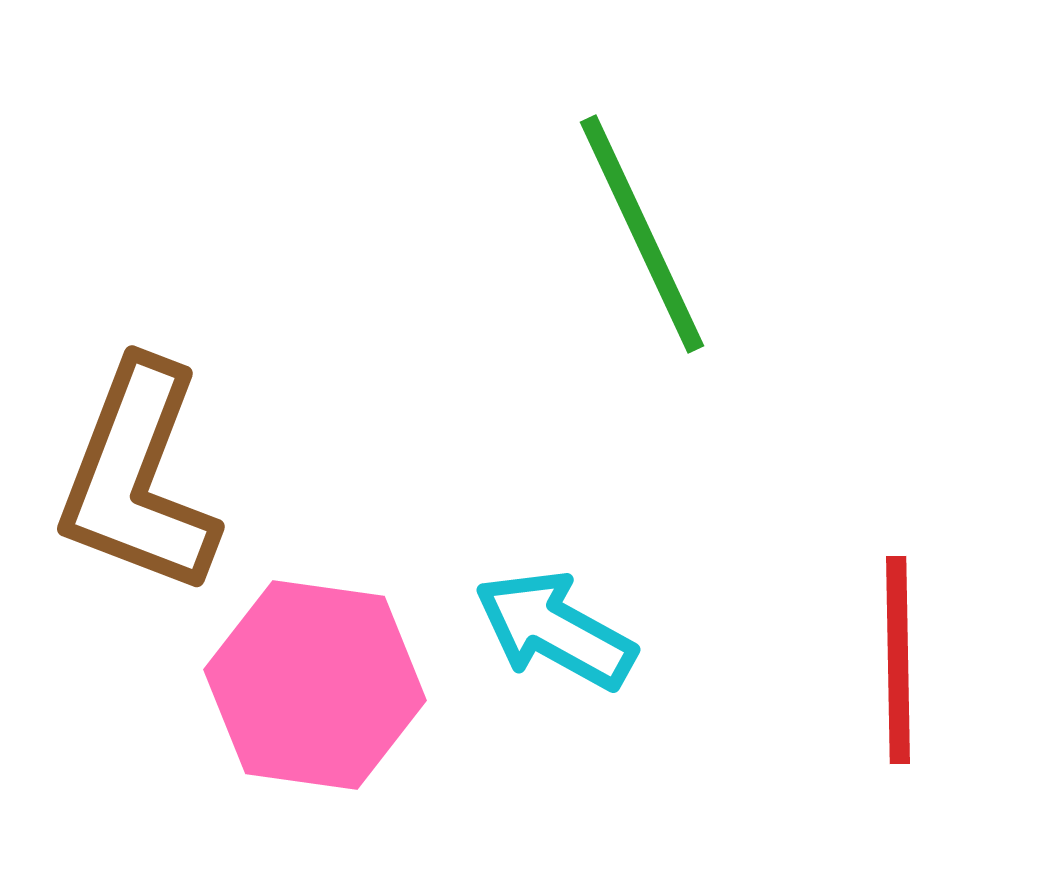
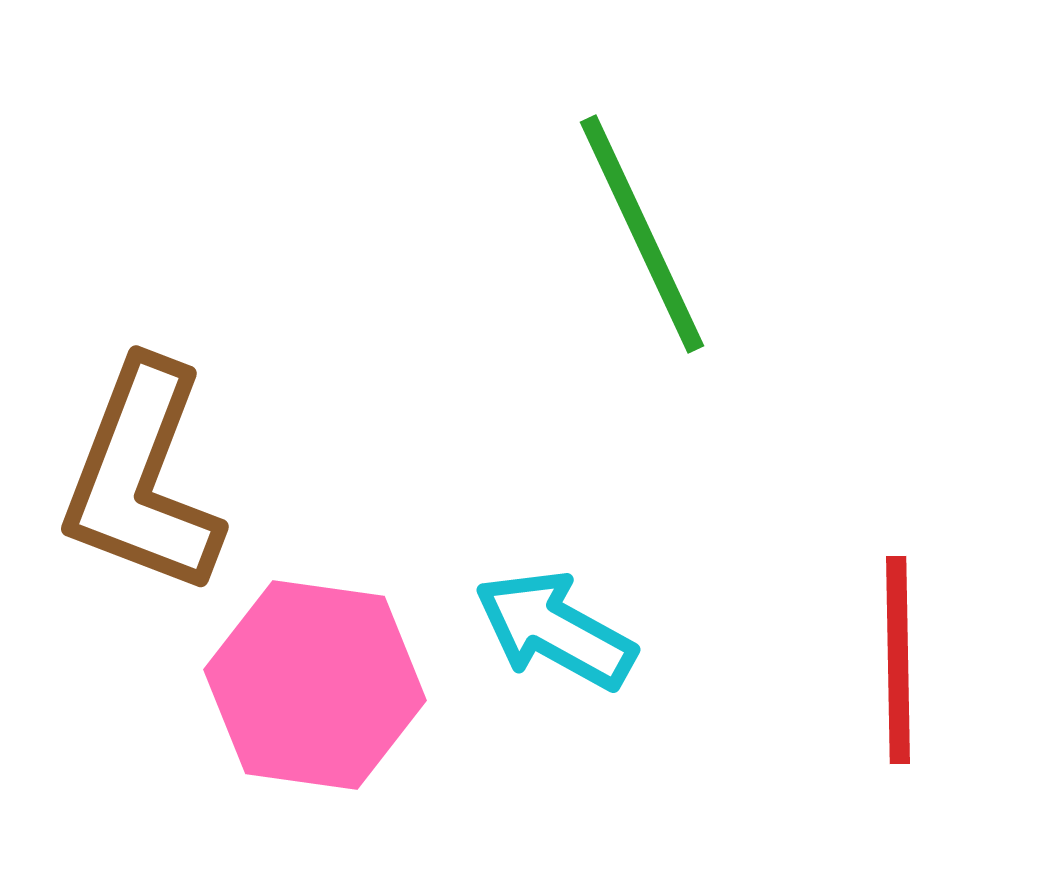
brown L-shape: moved 4 px right
